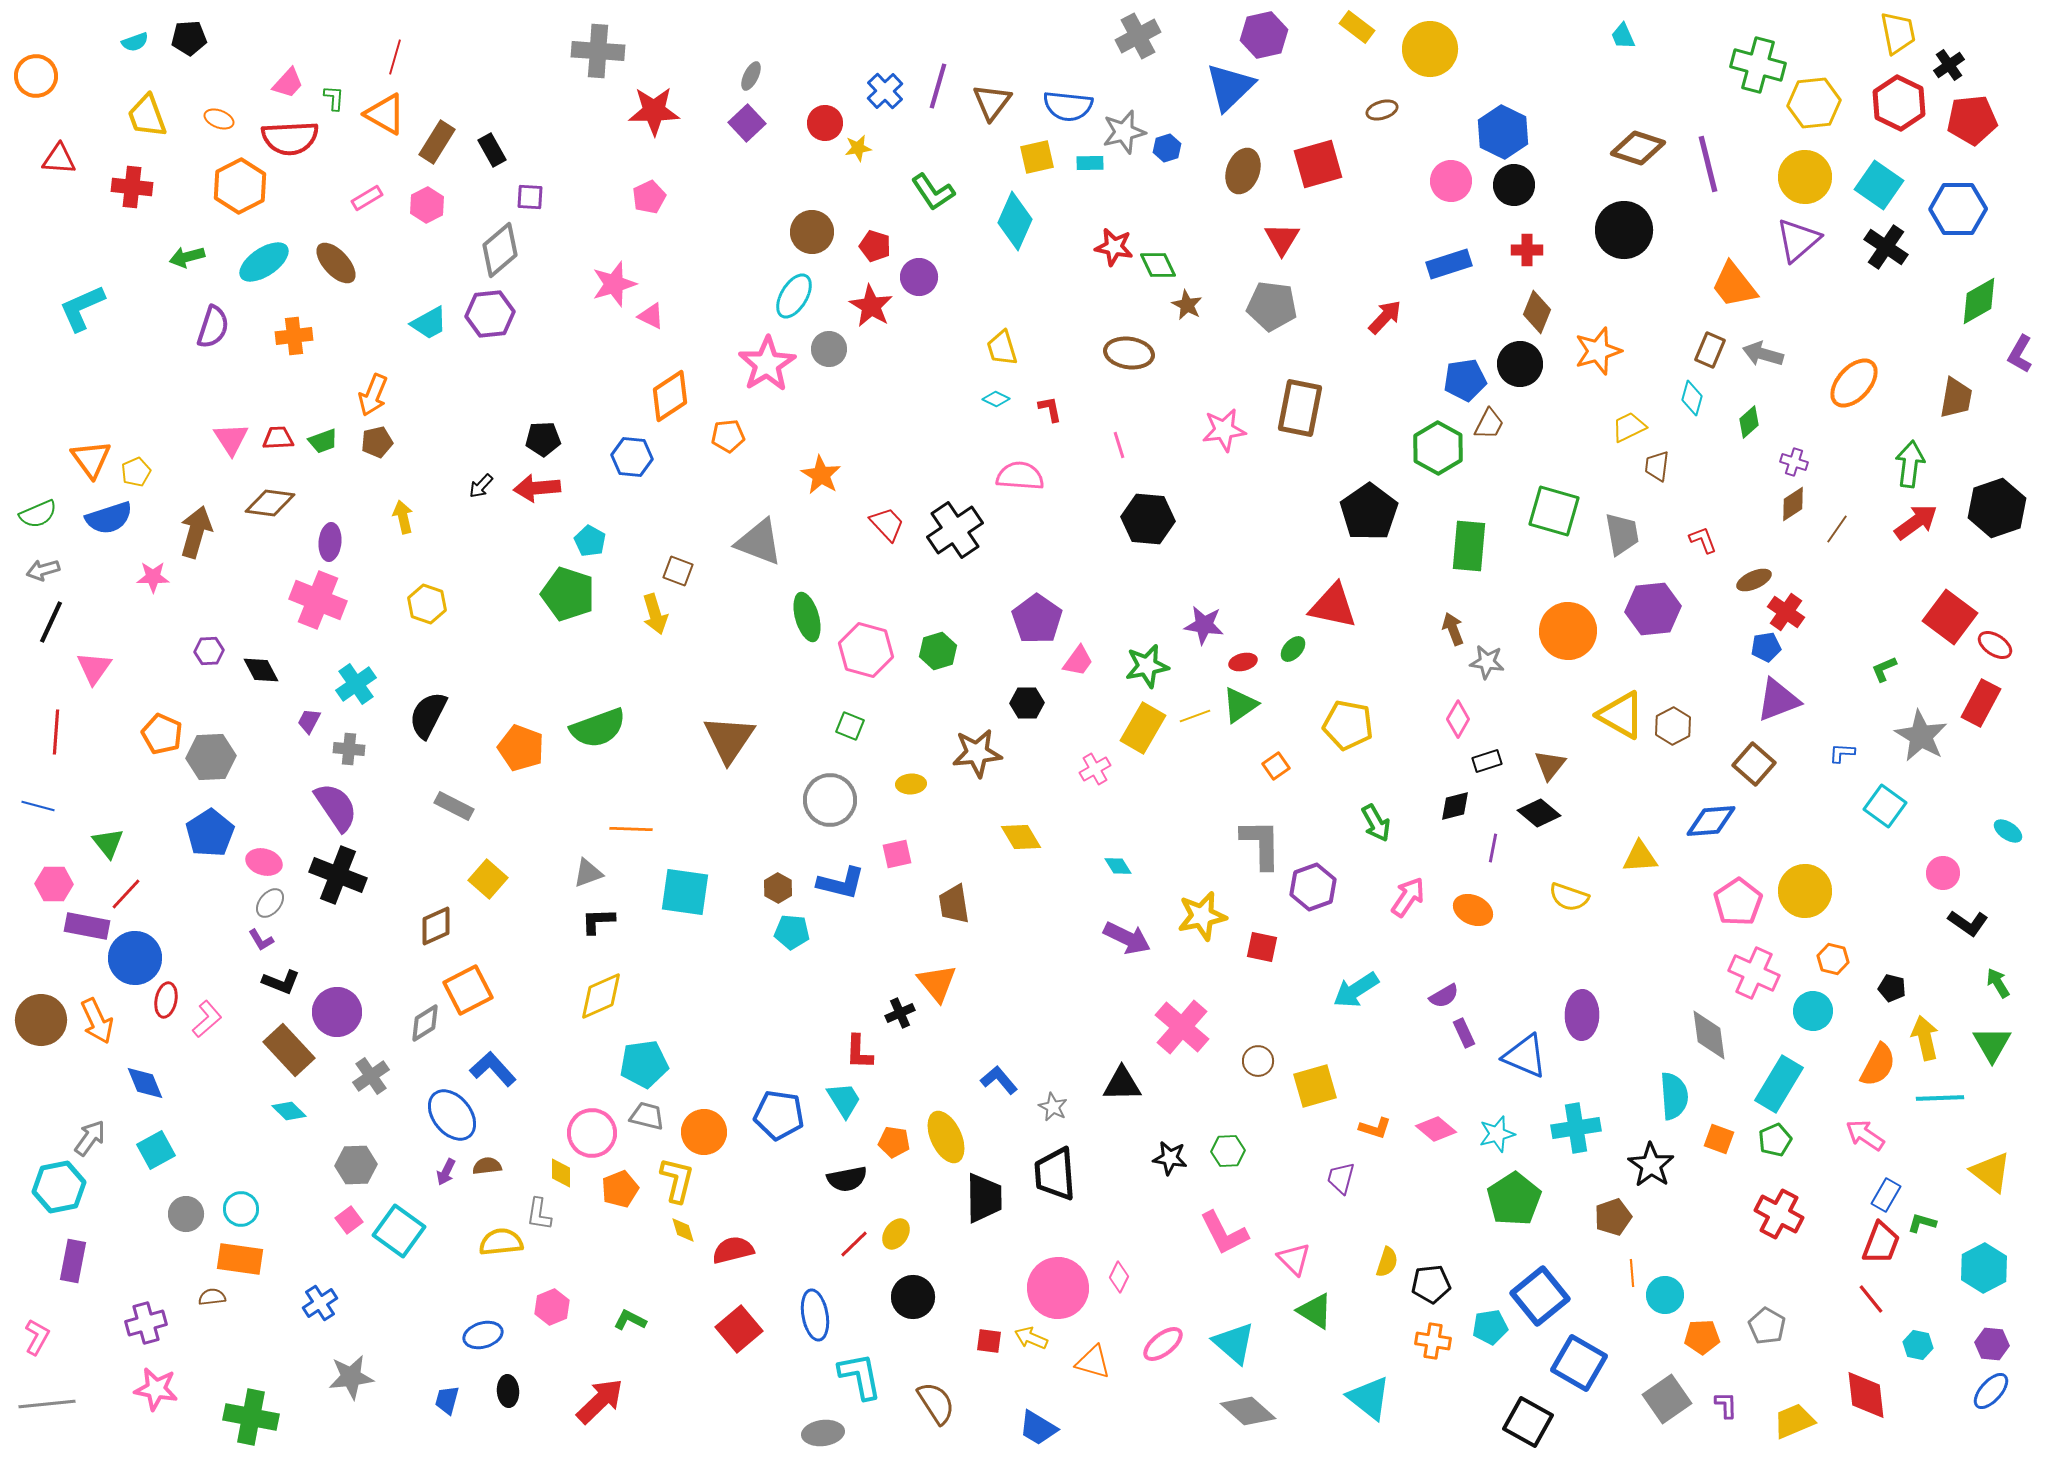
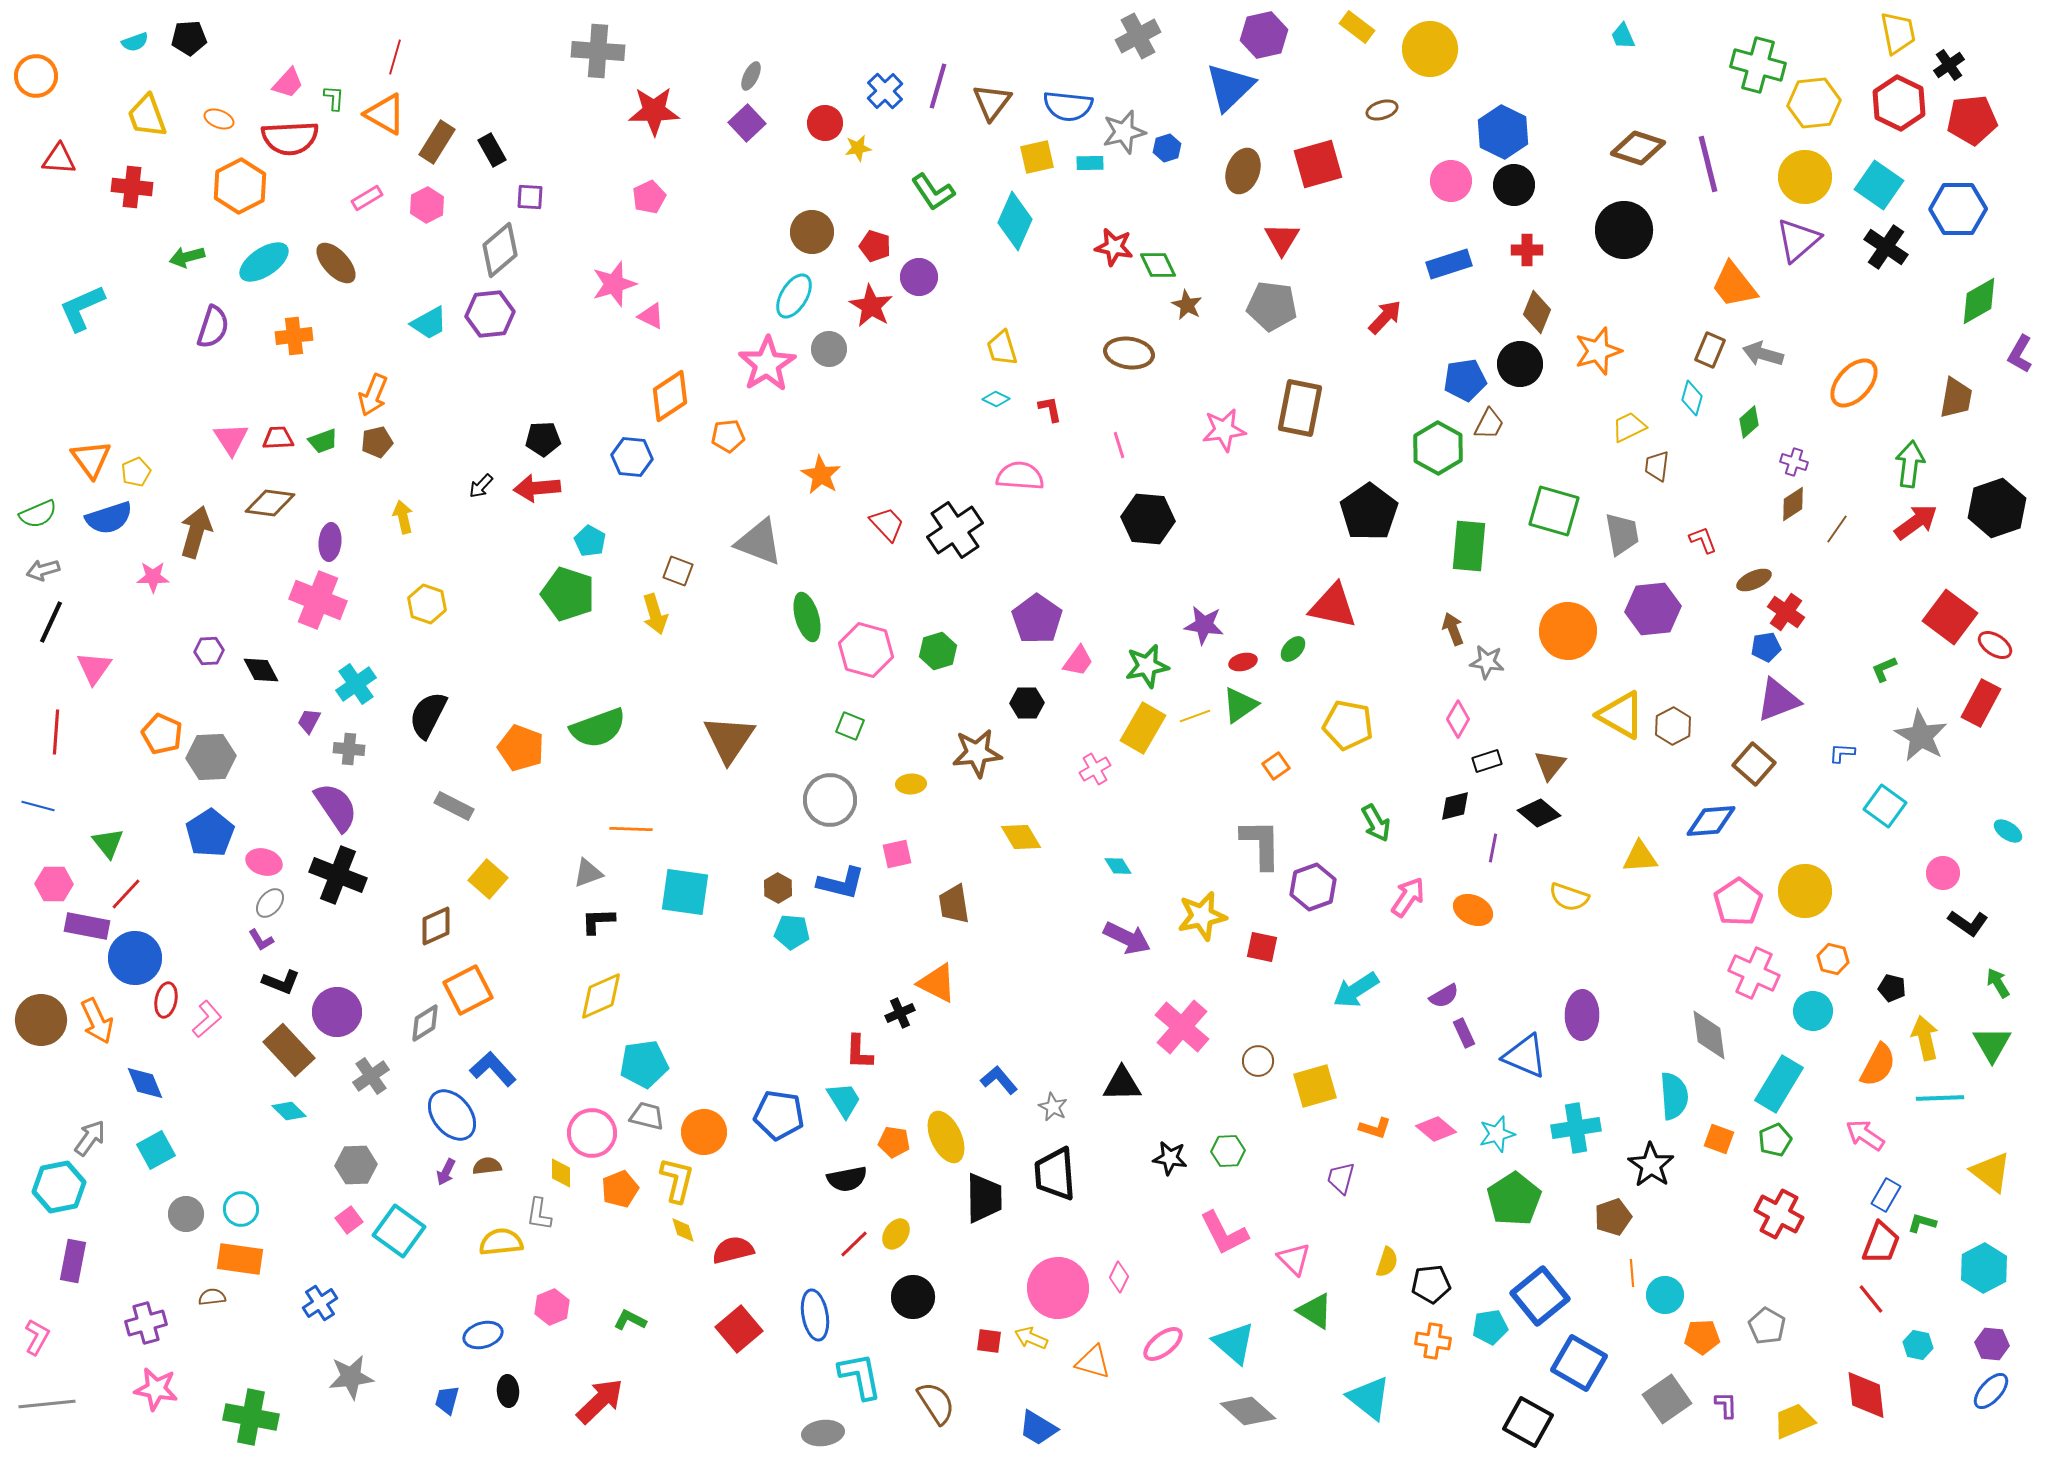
orange triangle at (937, 983): rotated 24 degrees counterclockwise
